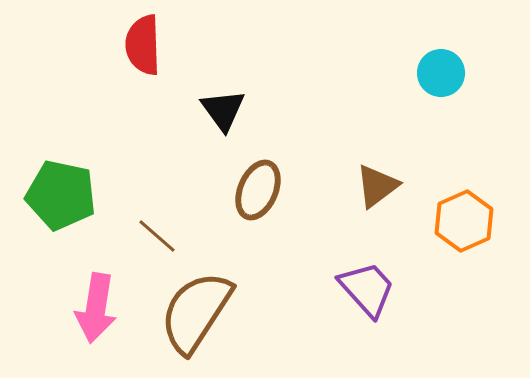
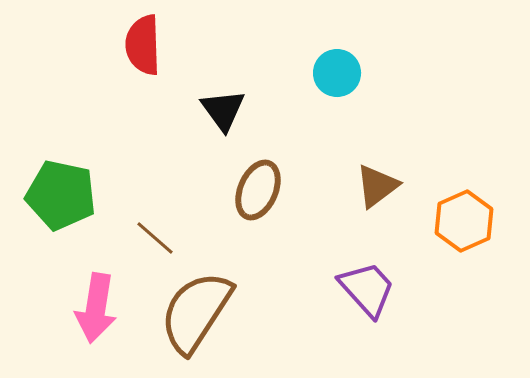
cyan circle: moved 104 px left
brown line: moved 2 px left, 2 px down
